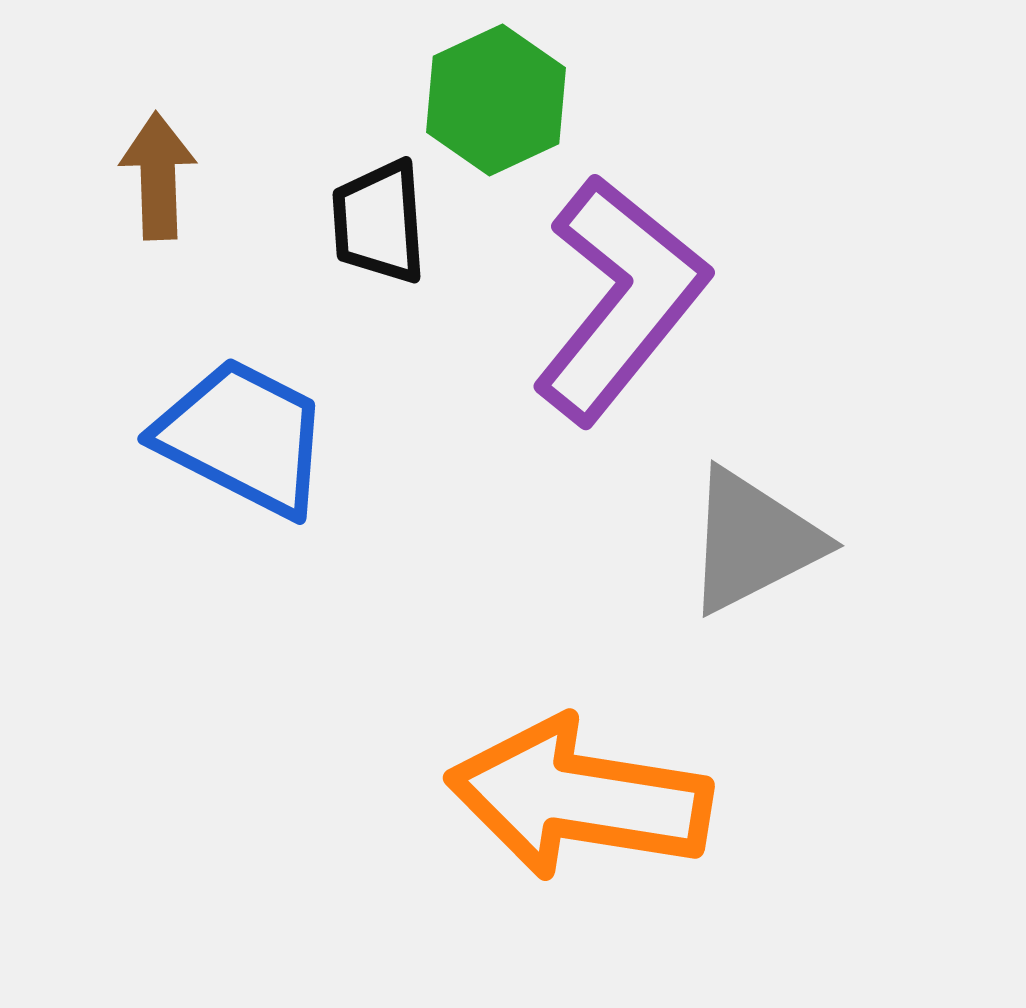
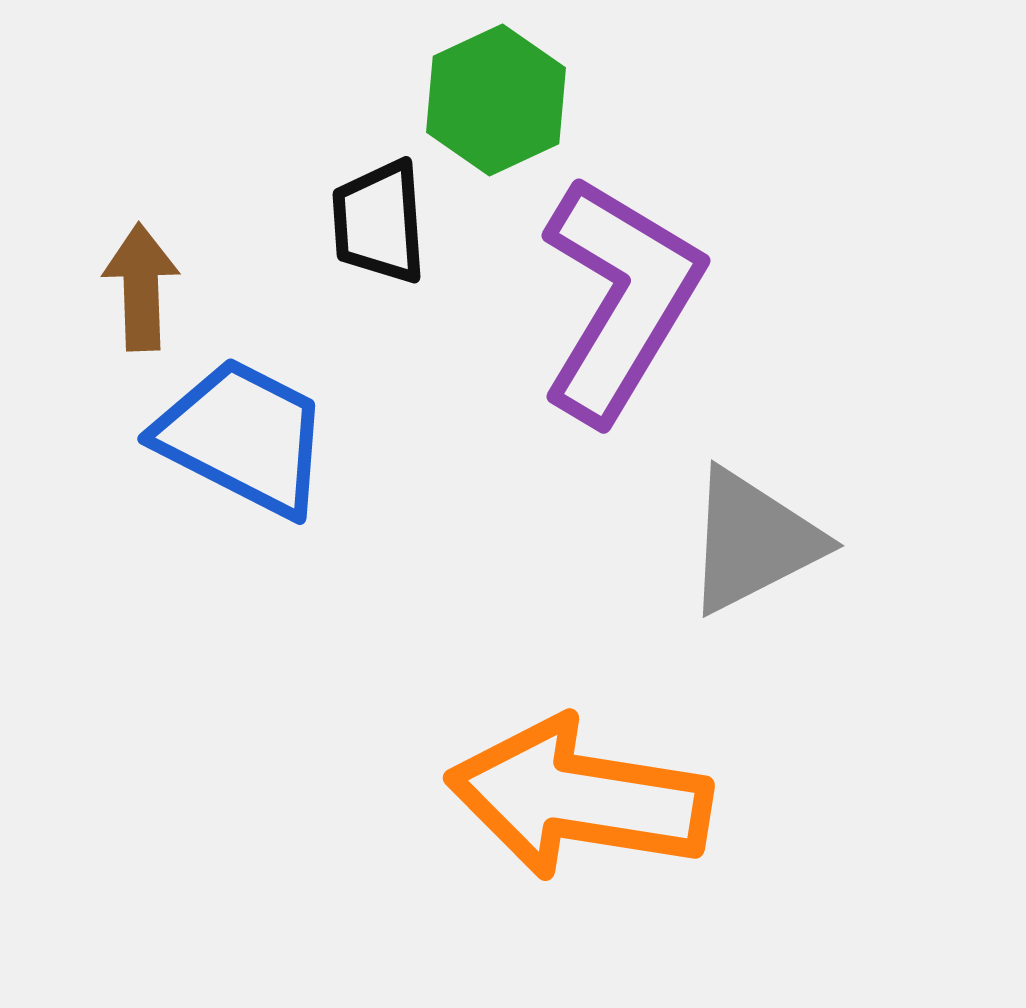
brown arrow: moved 17 px left, 111 px down
purple L-shape: rotated 8 degrees counterclockwise
